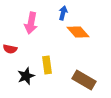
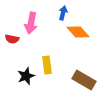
red semicircle: moved 2 px right, 10 px up
